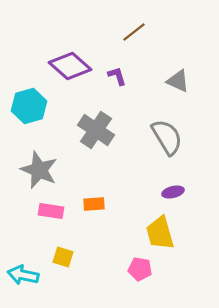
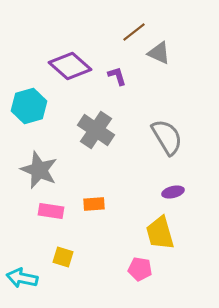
gray triangle: moved 19 px left, 28 px up
cyan arrow: moved 1 px left, 3 px down
